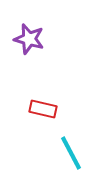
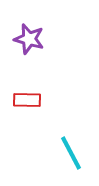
red rectangle: moved 16 px left, 9 px up; rotated 12 degrees counterclockwise
